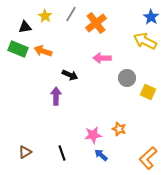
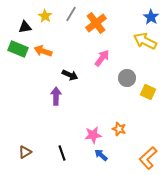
pink arrow: rotated 126 degrees clockwise
